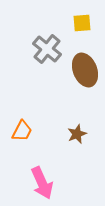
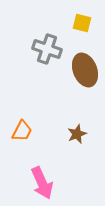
yellow square: rotated 18 degrees clockwise
gray cross: rotated 20 degrees counterclockwise
